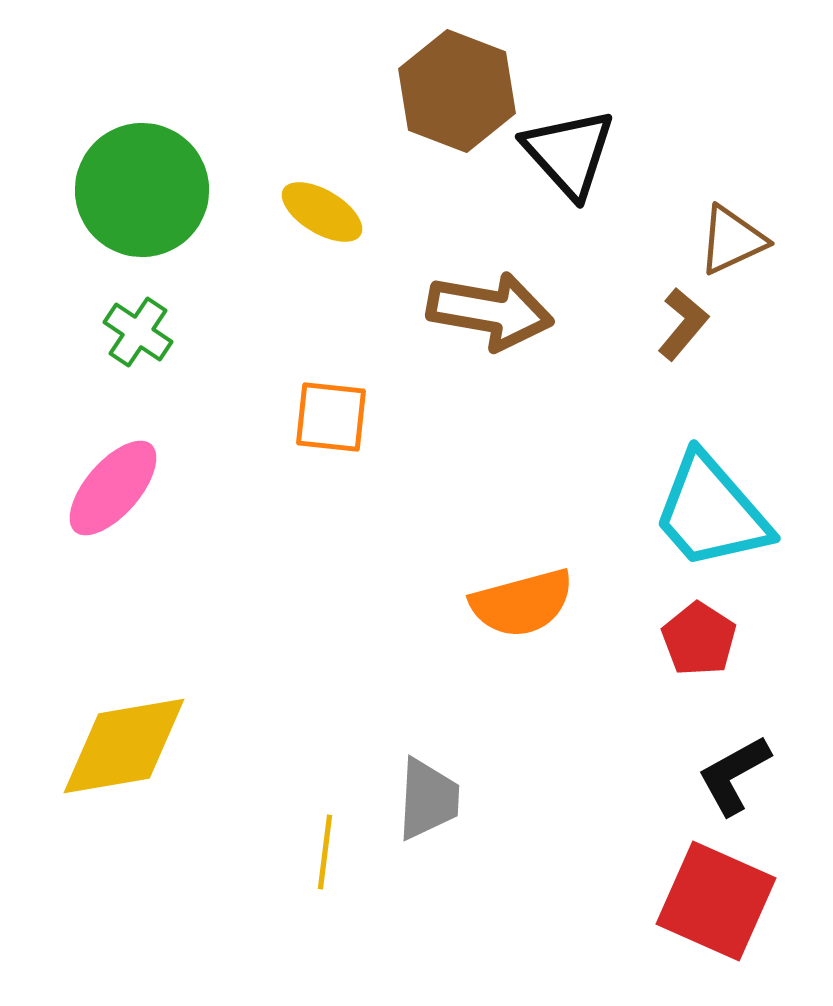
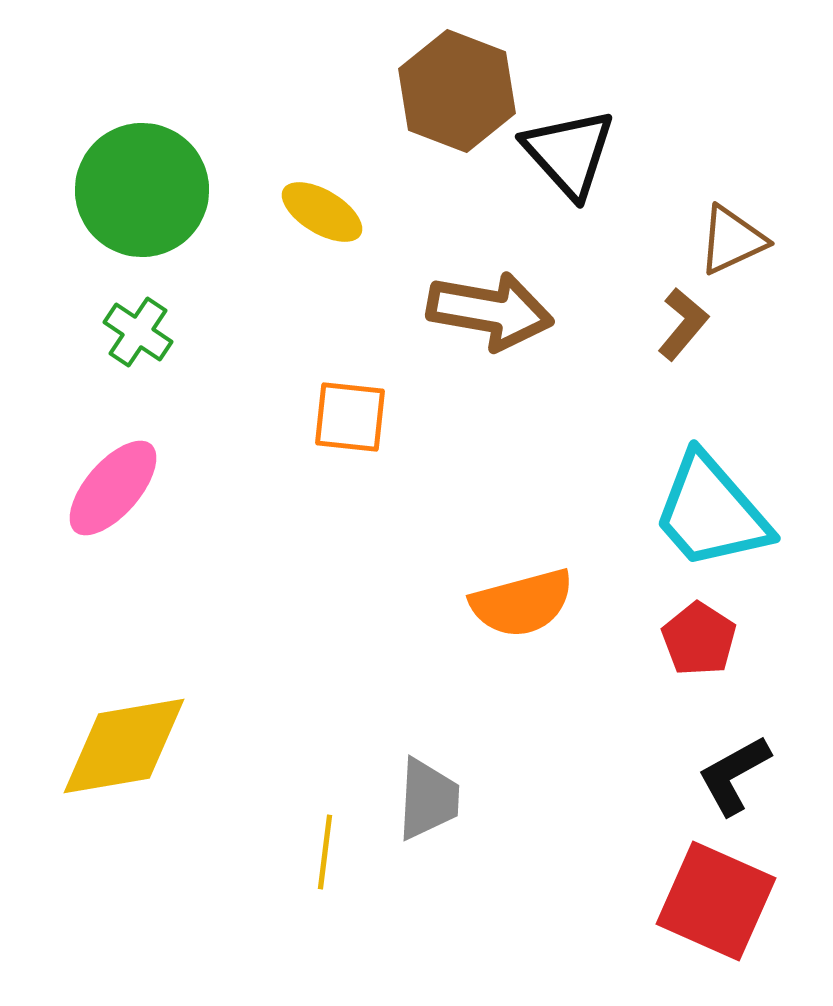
orange square: moved 19 px right
